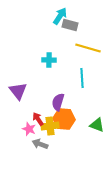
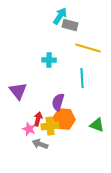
red arrow: rotated 48 degrees clockwise
